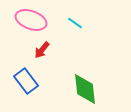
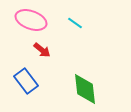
red arrow: rotated 90 degrees counterclockwise
